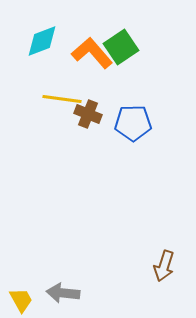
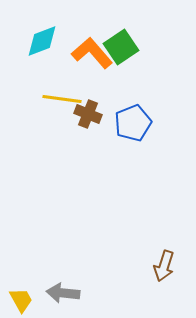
blue pentagon: rotated 21 degrees counterclockwise
